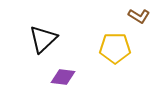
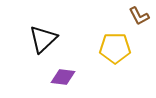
brown L-shape: rotated 30 degrees clockwise
